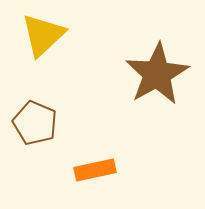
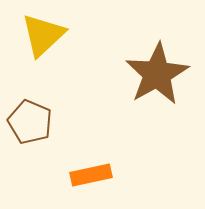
brown pentagon: moved 5 px left, 1 px up
orange rectangle: moved 4 px left, 5 px down
